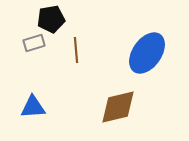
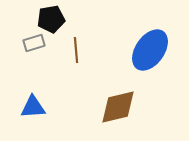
blue ellipse: moved 3 px right, 3 px up
